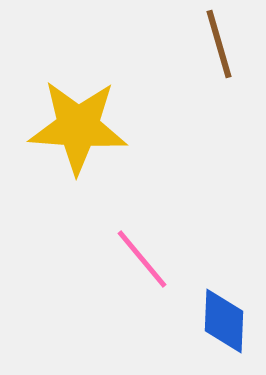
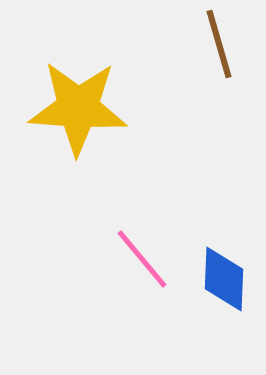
yellow star: moved 19 px up
blue diamond: moved 42 px up
